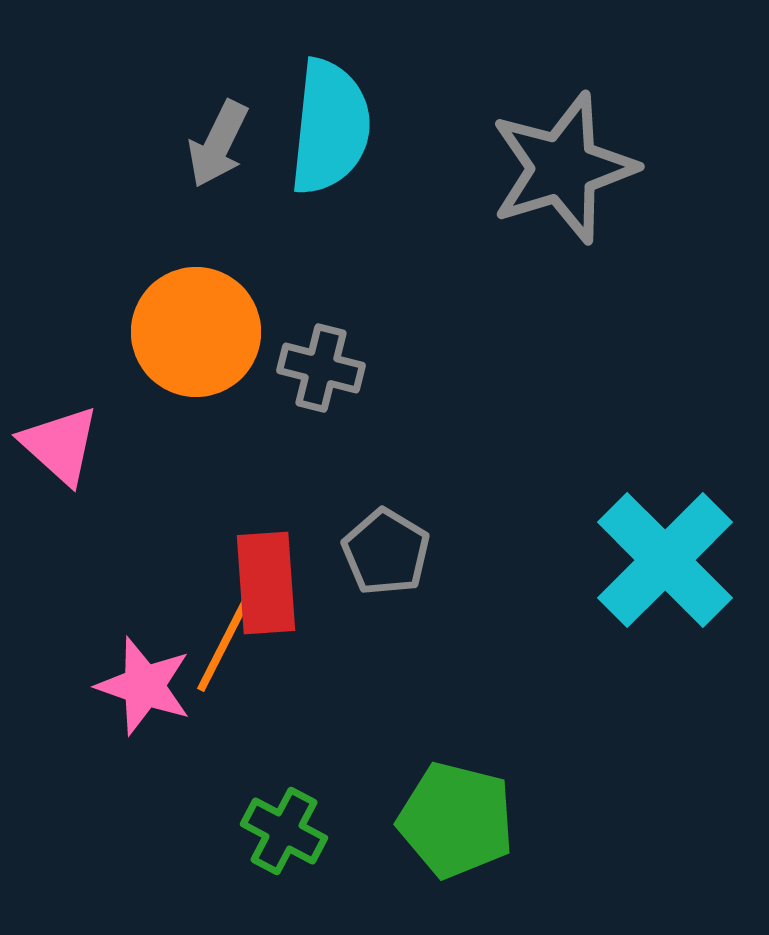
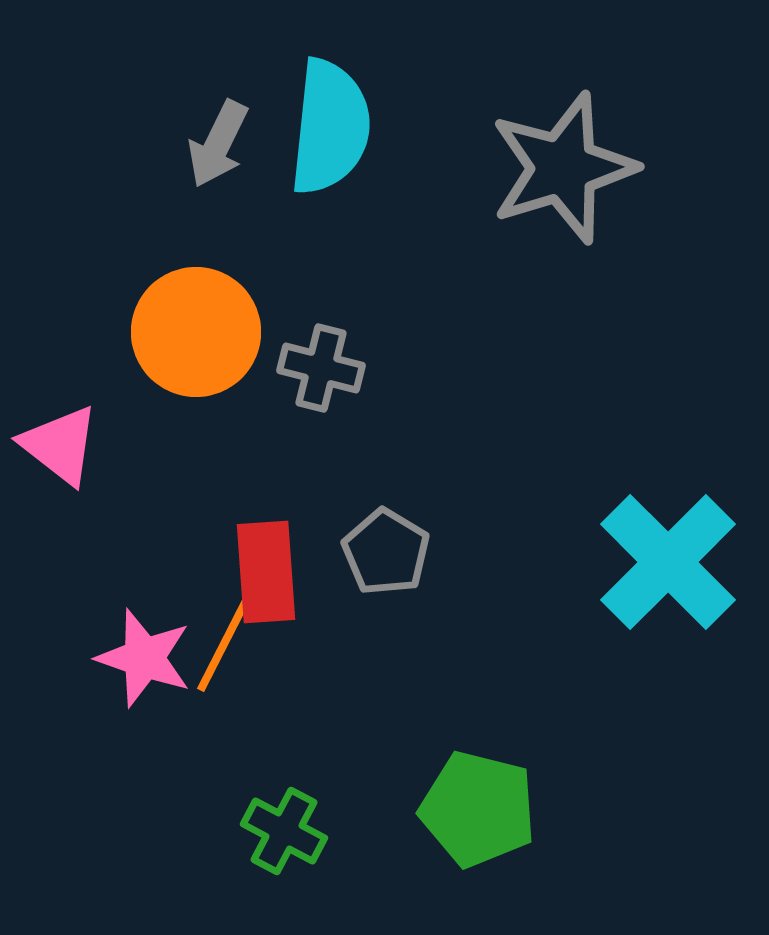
pink triangle: rotated 4 degrees counterclockwise
cyan cross: moved 3 px right, 2 px down
red rectangle: moved 11 px up
pink star: moved 28 px up
green pentagon: moved 22 px right, 11 px up
